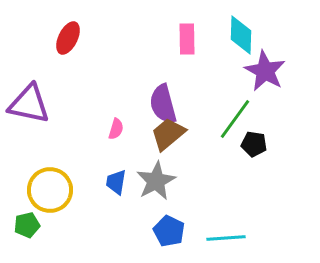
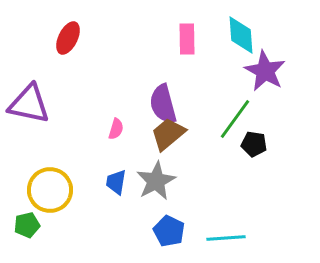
cyan diamond: rotated 6 degrees counterclockwise
